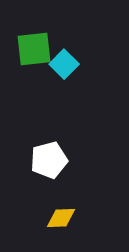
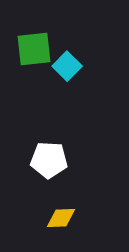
cyan square: moved 3 px right, 2 px down
white pentagon: rotated 18 degrees clockwise
